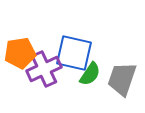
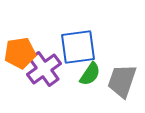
blue square: moved 4 px right, 6 px up; rotated 21 degrees counterclockwise
purple cross: rotated 12 degrees counterclockwise
gray trapezoid: moved 2 px down
